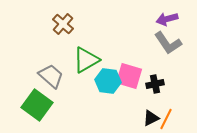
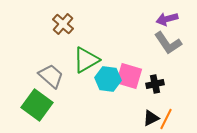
cyan hexagon: moved 2 px up
